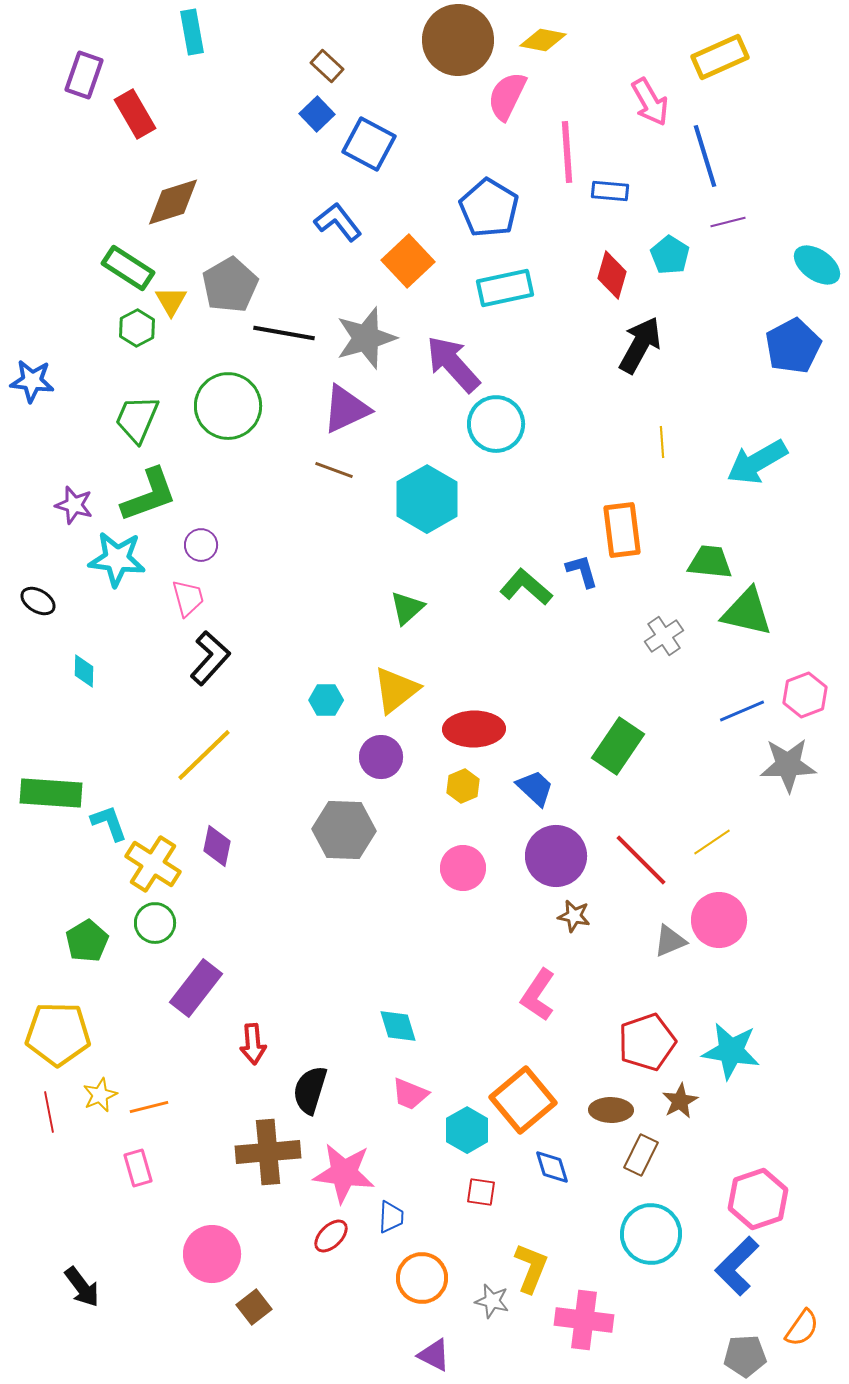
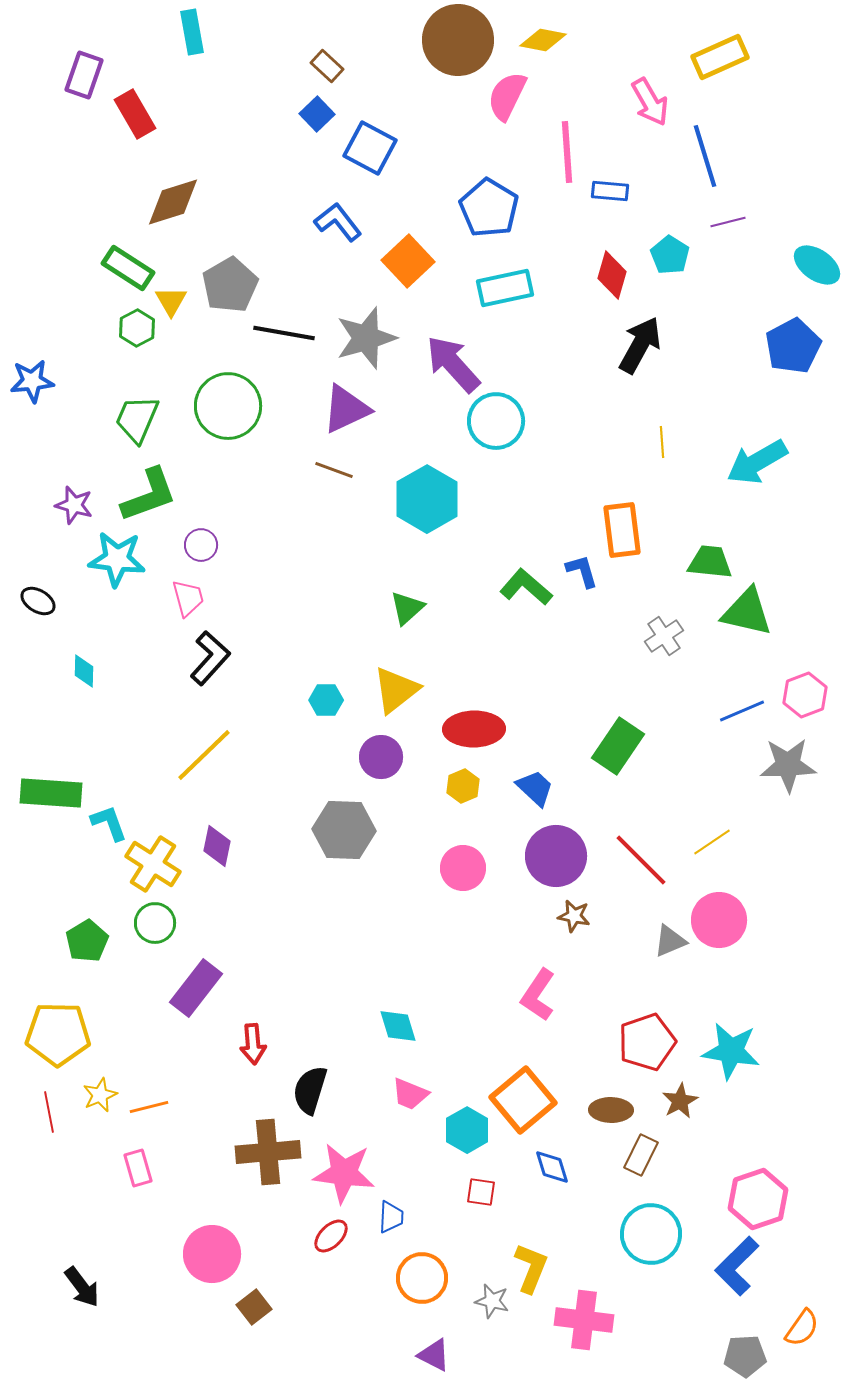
blue square at (369, 144): moved 1 px right, 4 px down
blue star at (32, 381): rotated 12 degrees counterclockwise
cyan circle at (496, 424): moved 3 px up
